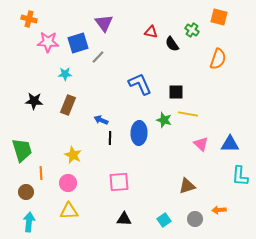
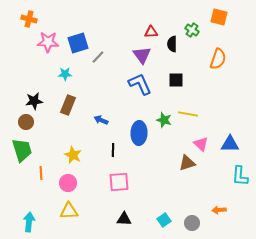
purple triangle: moved 38 px right, 32 px down
red triangle: rotated 16 degrees counterclockwise
black semicircle: rotated 35 degrees clockwise
black square: moved 12 px up
black star: rotated 12 degrees counterclockwise
black line: moved 3 px right, 12 px down
brown triangle: moved 23 px up
brown circle: moved 70 px up
gray circle: moved 3 px left, 4 px down
